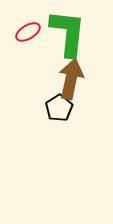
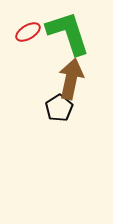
green L-shape: rotated 24 degrees counterclockwise
